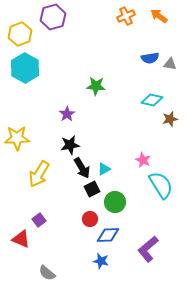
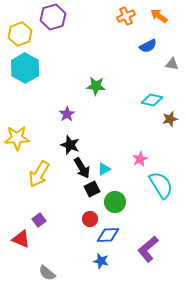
blue semicircle: moved 2 px left, 12 px up; rotated 18 degrees counterclockwise
gray triangle: moved 2 px right
black star: rotated 30 degrees clockwise
pink star: moved 3 px left, 1 px up; rotated 21 degrees clockwise
